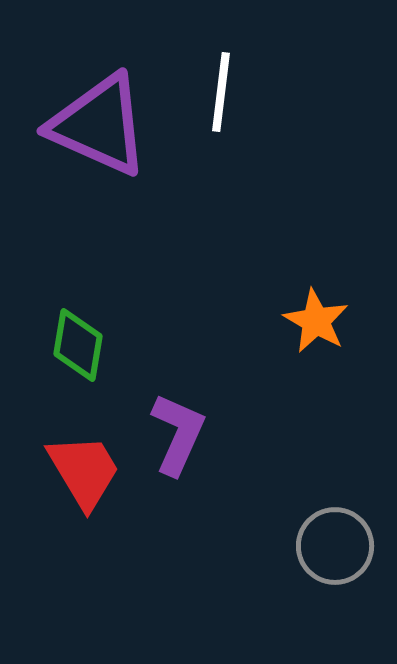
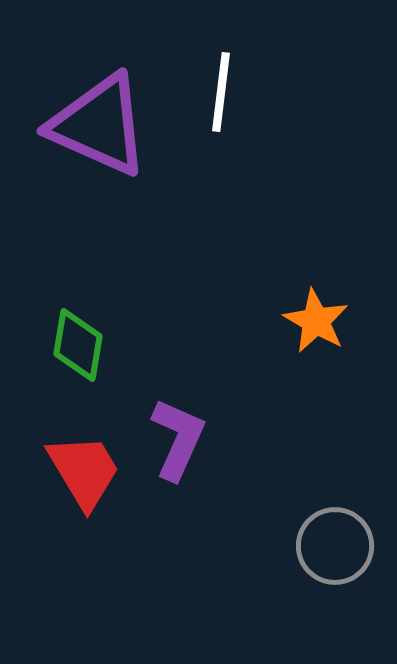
purple L-shape: moved 5 px down
